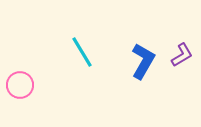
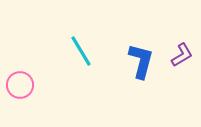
cyan line: moved 1 px left, 1 px up
blue L-shape: moved 2 px left; rotated 15 degrees counterclockwise
